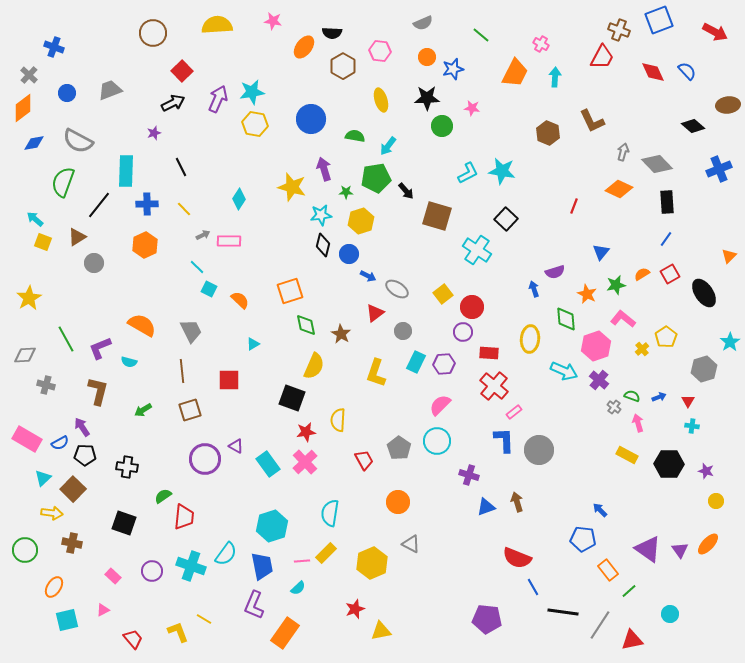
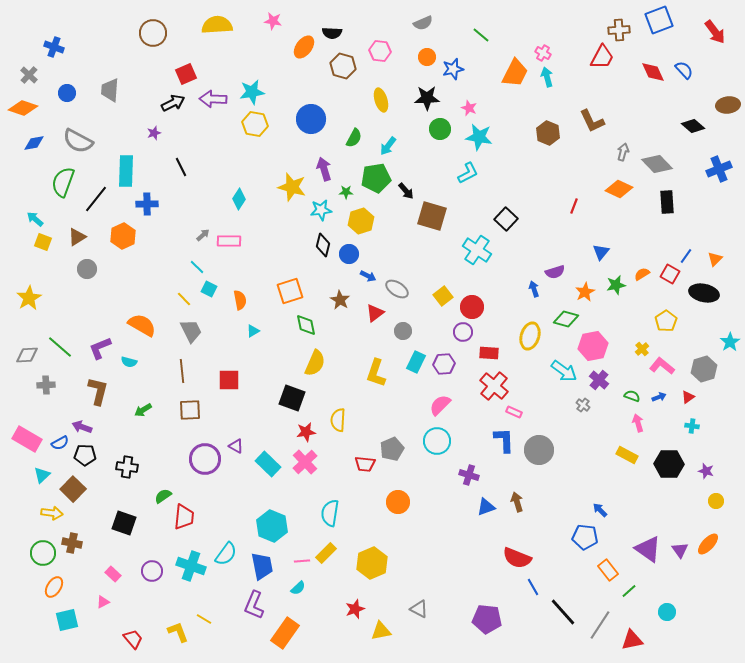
brown cross at (619, 30): rotated 25 degrees counterclockwise
red arrow at (715, 32): rotated 25 degrees clockwise
pink cross at (541, 44): moved 2 px right, 9 px down
brown hexagon at (343, 66): rotated 15 degrees counterclockwise
red square at (182, 71): moved 4 px right, 3 px down; rotated 20 degrees clockwise
blue semicircle at (687, 71): moved 3 px left, 1 px up
cyan arrow at (555, 77): moved 8 px left; rotated 18 degrees counterclockwise
gray trapezoid at (110, 90): rotated 65 degrees counterclockwise
purple arrow at (218, 99): moved 5 px left; rotated 112 degrees counterclockwise
orange diamond at (23, 108): rotated 56 degrees clockwise
pink star at (472, 108): moved 3 px left; rotated 14 degrees clockwise
green circle at (442, 126): moved 2 px left, 3 px down
green semicircle at (355, 136): moved 1 px left, 2 px down; rotated 108 degrees clockwise
cyan star at (502, 171): moved 23 px left, 34 px up
black line at (99, 205): moved 3 px left, 6 px up
yellow line at (184, 209): moved 90 px down
cyan star at (321, 215): moved 5 px up
brown square at (437, 216): moved 5 px left
gray arrow at (203, 235): rotated 16 degrees counterclockwise
blue line at (666, 239): moved 20 px right, 17 px down
orange hexagon at (145, 245): moved 22 px left, 9 px up
orange triangle at (729, 256): moved 14 px left, 3 px down
gray circle at (94, 263): moved 7 px left, 6 px down
red square at (670, 274): rotated 30 degrees counterclockwise
black ellipse at (704, 293): rotated 44 degrees counterclockwise
yellow square at (443, 294): moved 2 px down
orange star at (587, 294): moved 2 px left, 2 px up; rotated 18 degrees clockwise
orange semicircle at (240, 300): rotated 36 degrees clockwise
green diamond at (566, 319): rotated 70 degrees counterclockwise
pink L-shape at (623, 319): moved 39 px right, 47 px down
brown star at (341, 334): moved 1 px left, 34 px up
yellow pentagon at (666, 337): moved 16 px up
green line at (66, 339): moved 6 px left, 8 px down; rotated 20 degrees counterclockwise
yellow ellipse at (530, 339): moved 3 px up; rotated 12 degrees clockwise
cyan triangle at (253, 344): moved 13 px up
pink hexagon at (596, 346): moved 3 px left; rotated 8 degrees clockwise
gray diamond at (25, 355): moved 2 px right
yellow semicircle at (314, 366): moved 1 px right, 3 px up
cyan arrow at (564, 371): rotated 12 degrees clockwise
gray cross at (46, 385): rotated 18 degrees counterclockwise
red triangle at (688, 401): moved 4 px up; rotated 24 degrees clockwise
gray cross at (614, 407): moved 31 px left, 2 px up
brown square at (190, 410): rotated 15 degrees clockwise
pink rectangle at (514, 412): rotated 63 degrees clockwise
purple arrow at (82, 427): rotated 36 degrees counterclockwise
gray pentagon at (399, 448): moved 7 px left, 1 px down; rotated 15 degrees clockwise
red trapezoid at (364, 460): moved 1 px right, 4 px down; rotated 125 degrees clockwise
cyan rectangle at (268, 464): rotated 10 degrees counterclockwise
cyan triangle at (43, 478): moved 1 px left, 3 px up
cyan hexagon at (272, 526): rotated 20 degrees counterclockwise
blue pentagon at (583, 539): moved 2 px right, 2 px up
gray triangle at (411, 544): moved 8 px right, 65 px down
green circle at (25, 550): moved 18 px right, 3 px down
pink rectangle at (113, 576): moved 2 px up
pink triangle at (103, 610): moved 8 px up
black line at (563, 612): rotated 40 degrees clockwise
cyan circle at (670, 614): moved 3 px left, 2 px up
